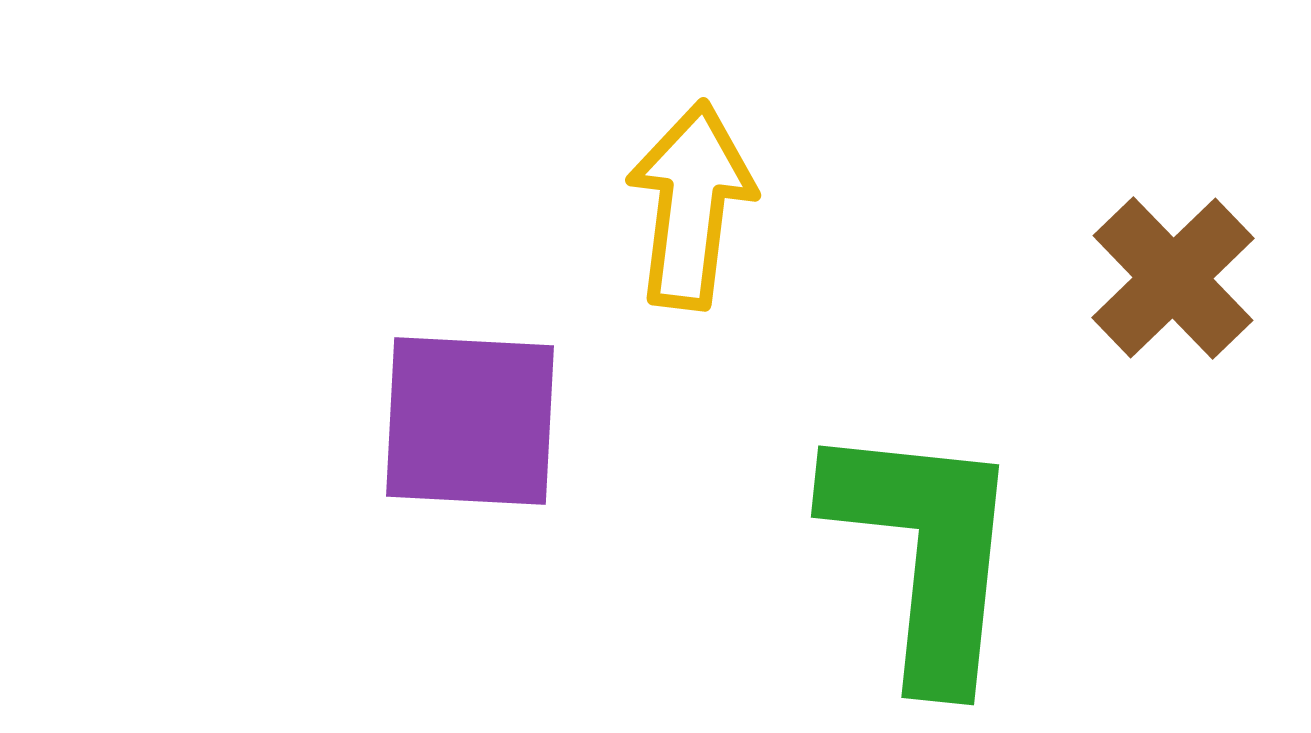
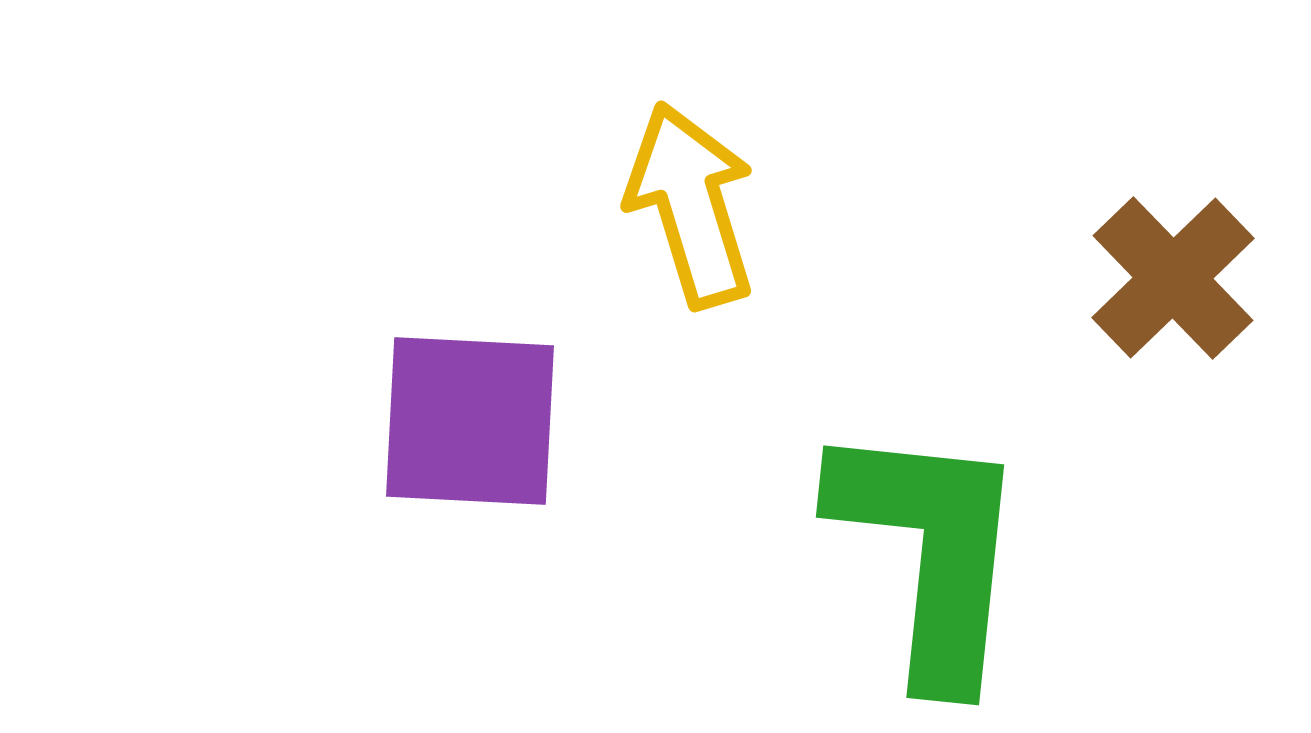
yellow arrow: rotated 24 degrees counterclockwise
green L-shape: moved 5 px right
